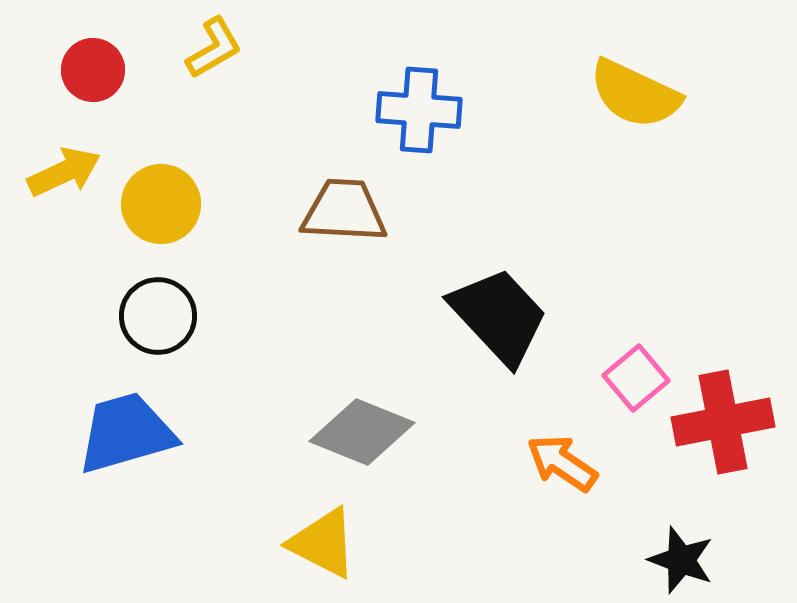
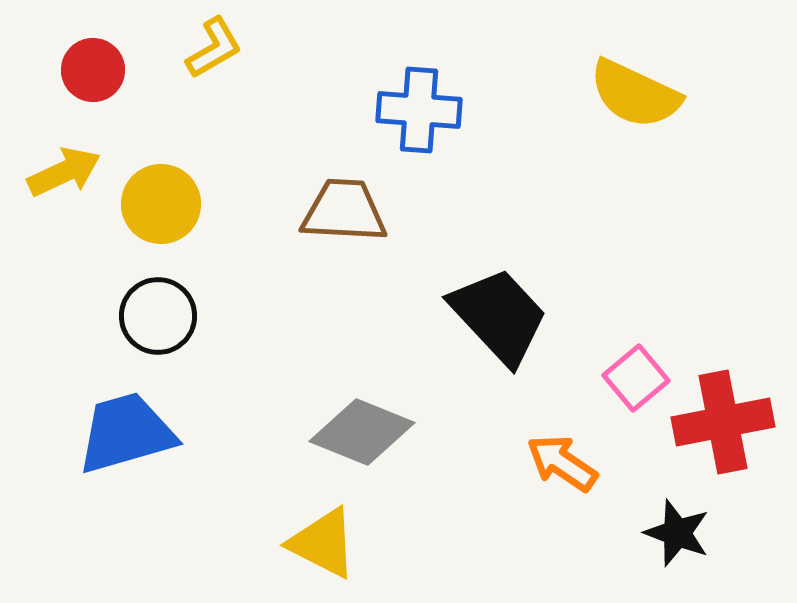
black star: moved 4 px left, 27 px up
